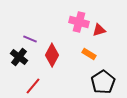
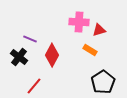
pink cross: rotated 12 degrees counterclockwise
orange rectangle: moved 1 px right, 4 px up
red line: moved 1 px right
